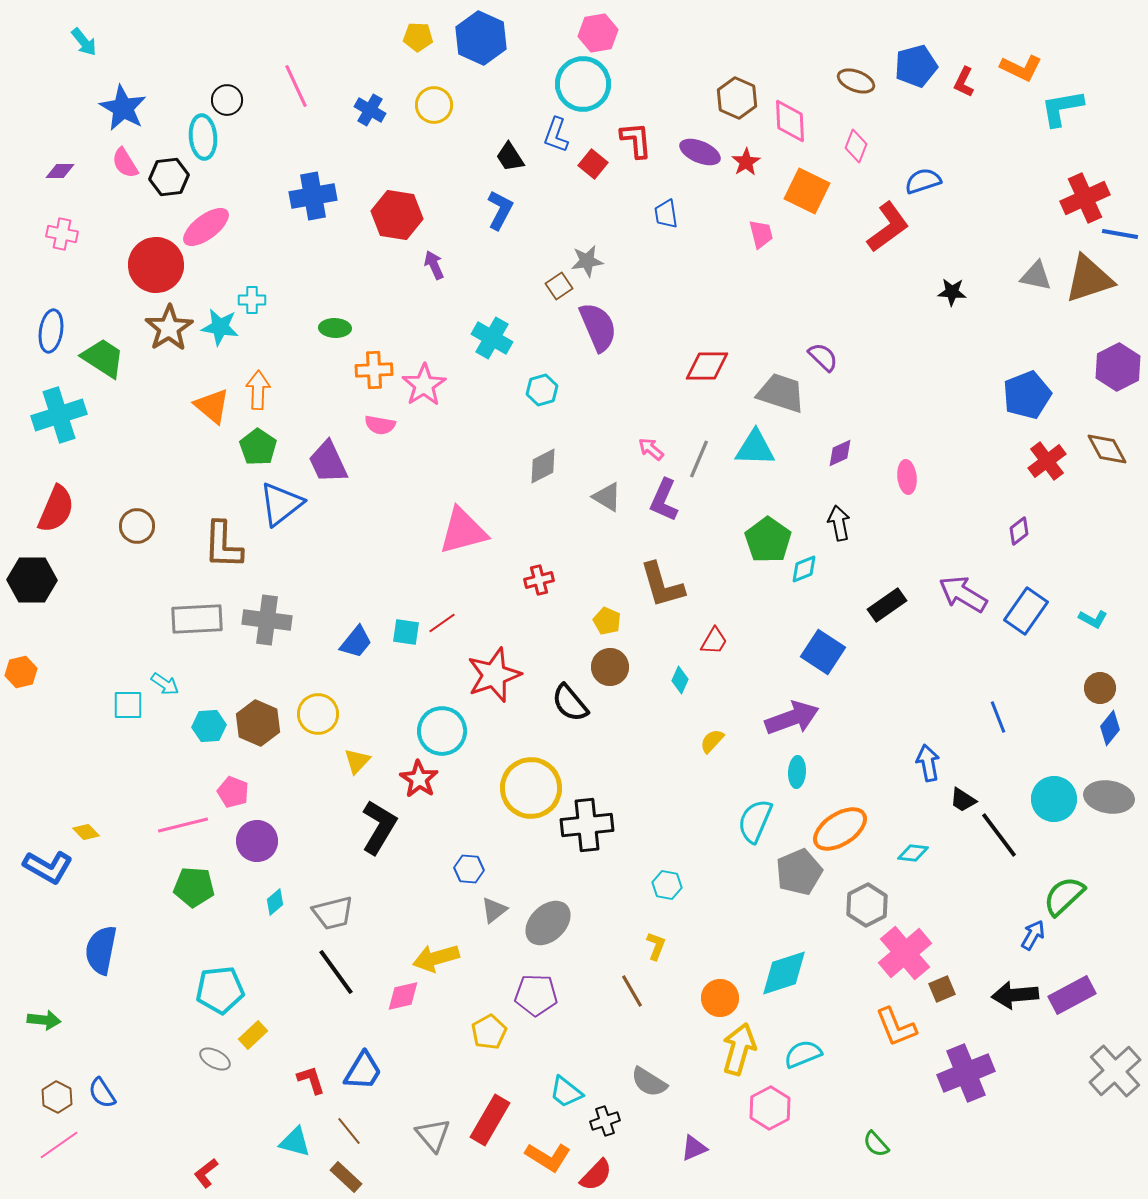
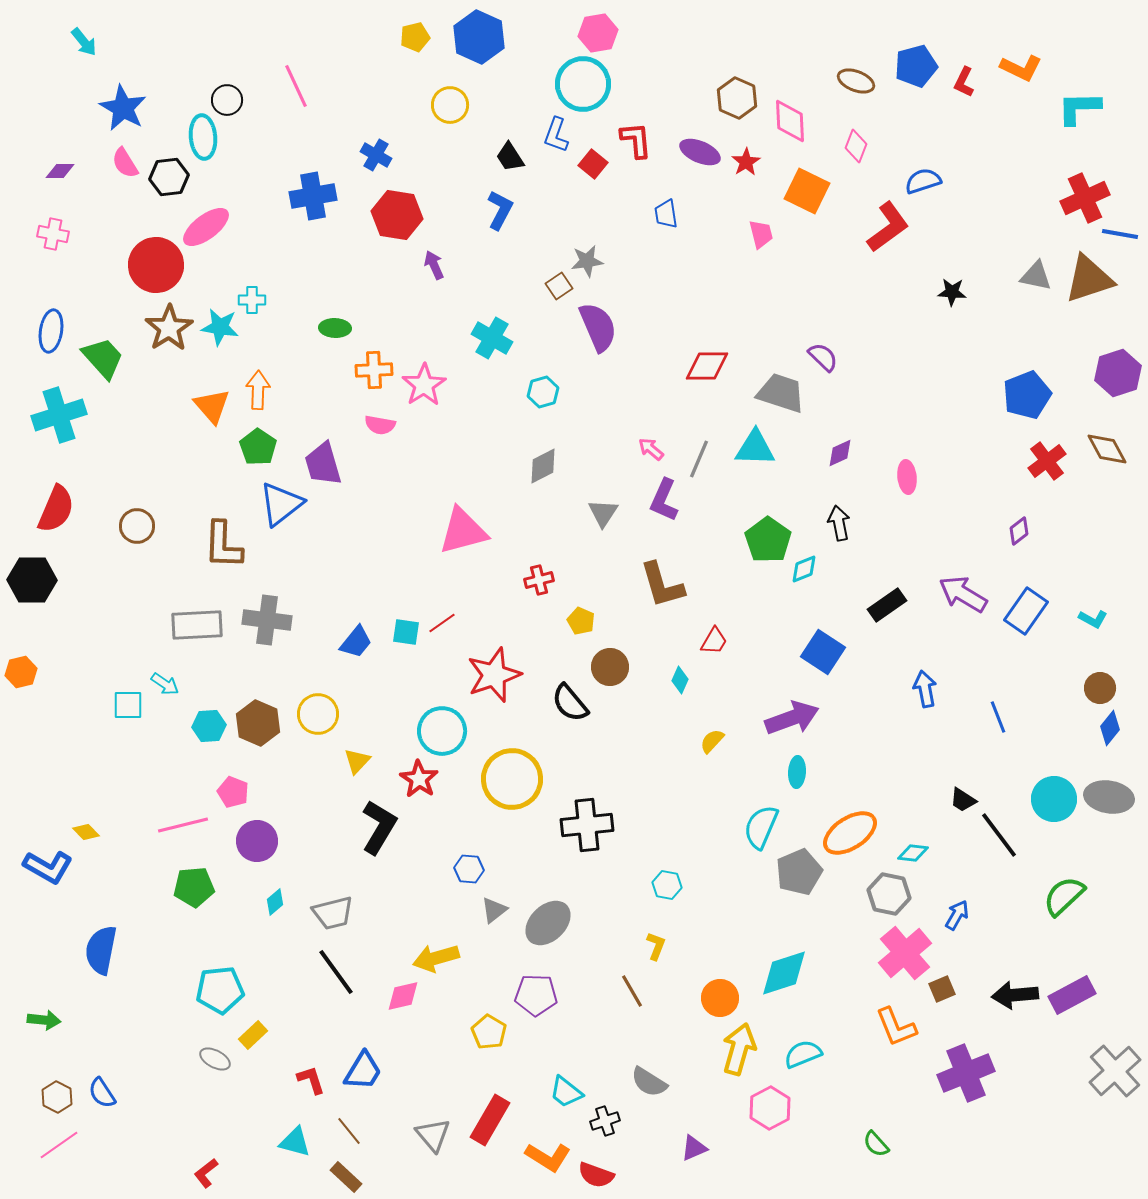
yellow pentagon at (418, 37): moved 3 px left; rotated 16 degrees counterclockwise
blue hexagon at (481, 38): moved 2 px left, 1 px up
yellow circle at (434, 105): moved 16 px right
cyan L-shape at (1062, 108): moved 17 px right; rotated 9 degrees clockwise
blue cross at (370, 110): moved 6 px right, 45 px down
pink cross at (62, 234): moved 9 px left
green trapezoid at (103, 358): rotated 15 degrees clockwise
purple hexagon at (1118, 367): moved 6 px down; rotated 9 degrees clockwise
cyan hexagon at (542, 390): moved 1 px right, 2 px down
orange triangle at (212, 406): rotated 9 degrees clockwise
purple trapezoid at (328, 462): moved 5 px left, 2 px down; rotated 9 degrees clockwise
gray triangle at (607, 497): moved 4 px left, 16 px down; rotated 32 degrees clockwise
gray rectangle at (197, 619): moved 6 px down
yellow pentagon at (607, 621): moved 26 px left
blue arrow at (928, 763): moved 3 px left, 74 px up
yellow circle at (531, 788): moved 19 px left, 9 px up
cyan semicircle at (755, 821): moved 6 px right, 6 px down
orange ellipse at (840, 829): moved 10 px right, 4 px down
green pentagon at (194, 887): rotated 9 degrees counterclockwise
gray hexagon at (867, 905): moved 22 px right, 11 px up; rotated 21 degrees counterclockwise
blue arrow at (1033, 935): moved 76 px left, 20 px up
yellow pentagon at (489, 1032): rotated 12 degrees counterclockwise
red semicircle at (596, 1175): rotated 66 degrees clockwise
